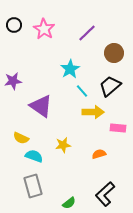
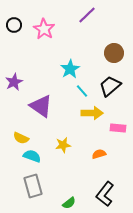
purple line: moved 18 px up
purple star: moved 1 px right, 1 px down; rotated 18 degrees counterclockwise
yellow arrow: moved 1 px left, 1 px down
cyan semicircle: moved 2 px left
black L-shape: rotated 10 degrees counterclockwise
